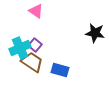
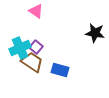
purple square: moved 1 px right, 2 px down
